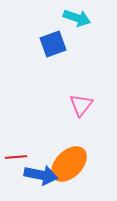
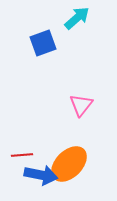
cyan arrow: rotated 60 degrees counterclockwise
blue square: moved 10 px left, 1 px up
red line: moved 6 px right, 2 px up
